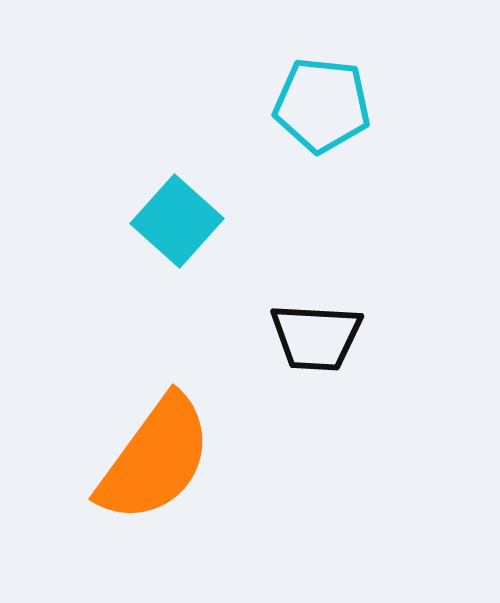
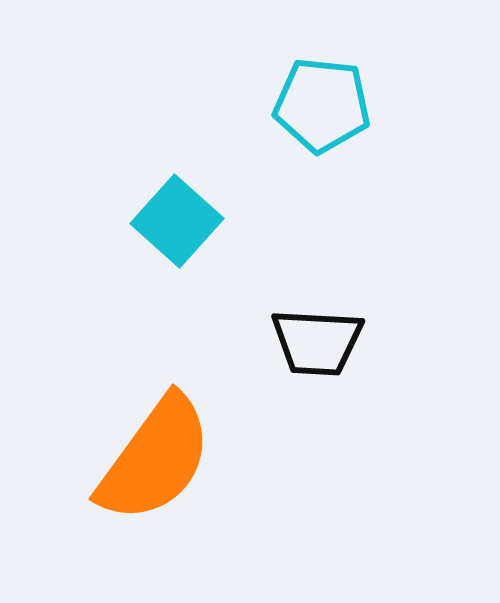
black trapezoid: moved 1 px right, 5 px down
